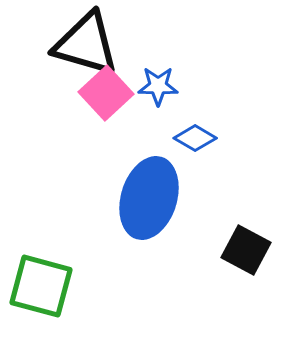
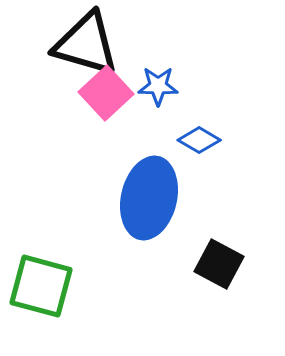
blue diamond: moved 4 px right, 2 px down
blue ellipse: rotated 4 degrees counterclockwise
black square: moved 27 px left, 14 px down
